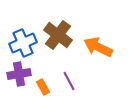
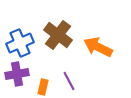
blue cross: moved 3 px left
purple cross: moved 2 px left
orange rectangle: rotated 42 degrees clockwise
